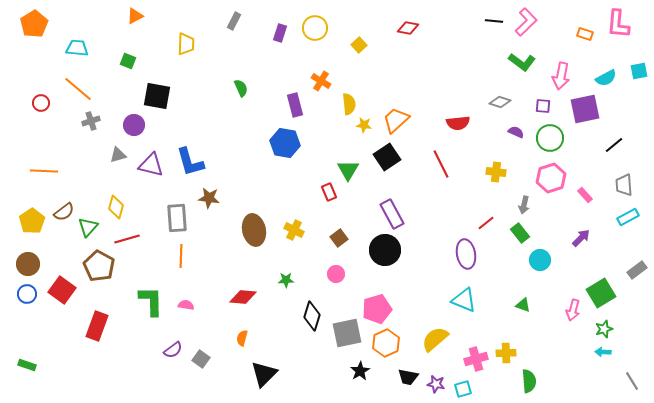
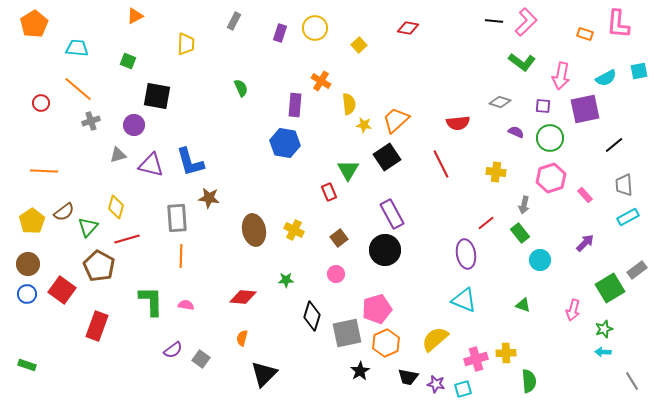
purple rectangle at (295, 105): rotated 20 degrees clockwise
purple arrow at (581, 238): moved 4 px right, 5 px down
green square at (601, 293): moved 9 px right, 5 px up
